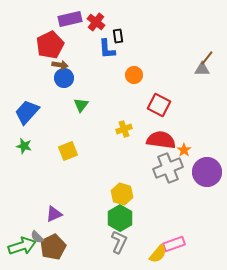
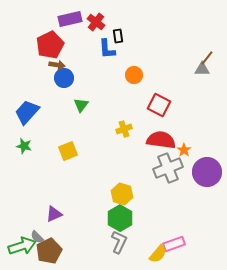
brown arrow: moved 3 px left
brown pentagon: moved 4 px left, 4 px down
